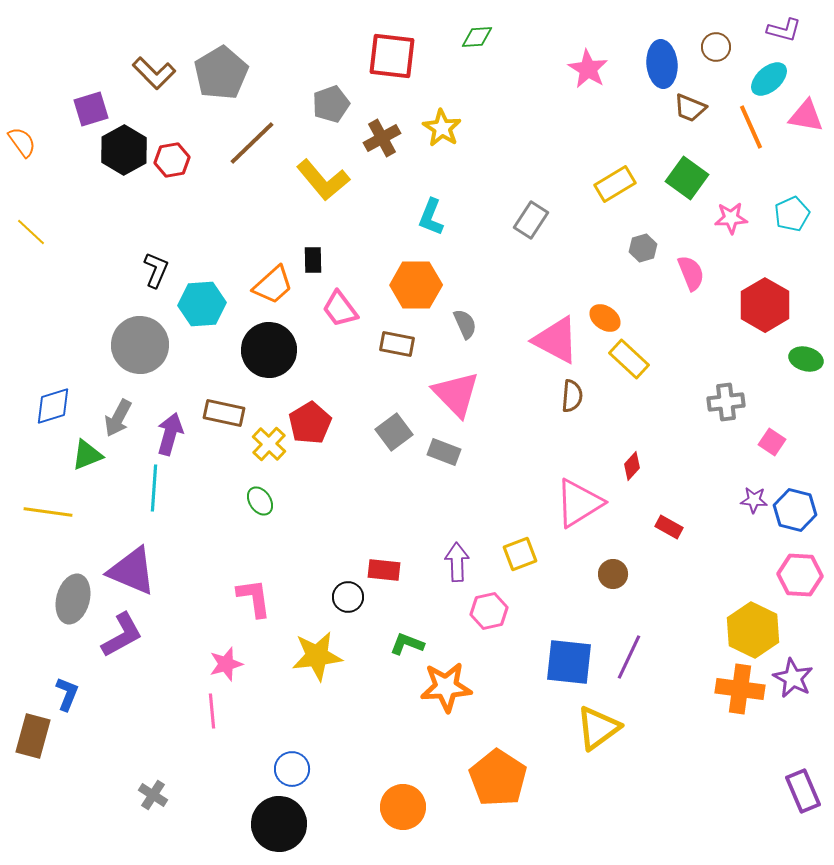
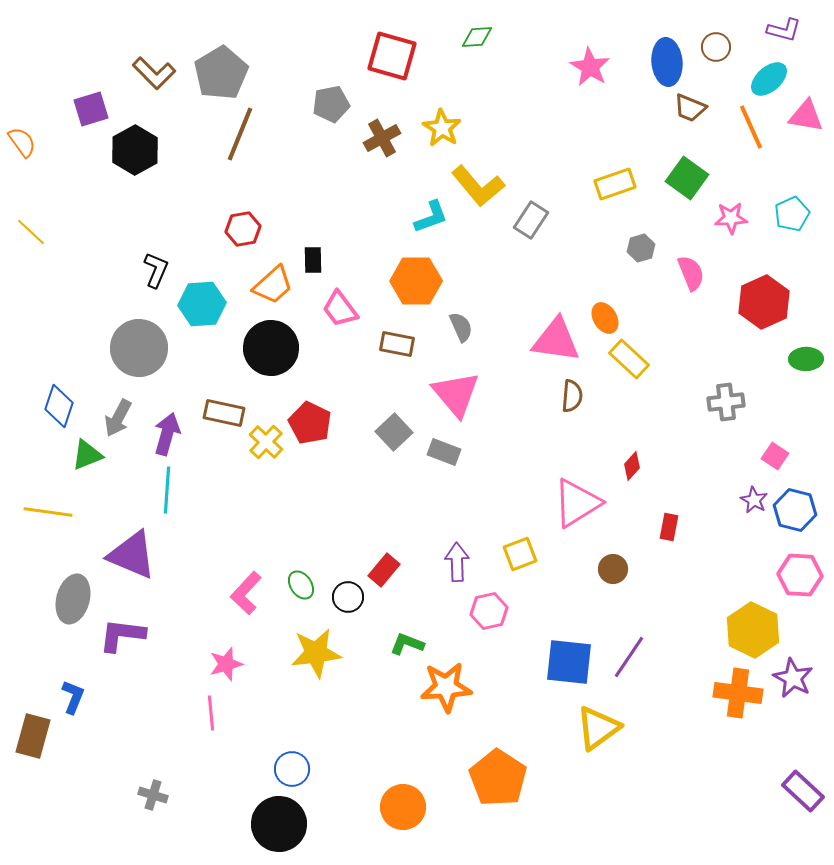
red square at (392, 56): rotated 9 degrees clockwise
blue ellipse at (662, 64): moved 5 px right, 2 px up
pink star at (588, 69): moved 2 px right, 2 px up
gray pentagon at (331, 104): rotated 9 degrees clockwise
brown line at (252, 143): moved 12 px left, 9 px up; rotated 24 degrees counterclockwise
black hexagon at (124, 150): moved 11 px right
red hexagon at (172, 160): moved 71 px right, 69 px down
yellow L-shape at (323, 180): moved 155 px right, 6 px down
yellow rectangle at (615, 184): rotated 12 degrees clockwise
cyan L-shape at (431, 217): rotated 132 degrees counterclockwise
gray hexagon at (643, 248): moved 2 px left
orange hexagon at (416, 285): moved 4 px up
red hexagon at (765, 305): moved 1 px left, 3 px up; rotated 6 degrees clockwise
orange ellipse at (605, 318): rotated 24 degrees clockwise
gray semicircle at (465, 324): moved 4 px left, 3 px down
pink triangle at (556, 340): rotated 20 degrees counterclockwise
gray circle at (140, 345): moved 1 px left, 3 px down
black circle at (269, 350): moved 2 px right, 2 px up
green ellipse at (806, 359): rotated 16 degrees counterclockwise
pink triangle at (456, 394): rotated 4 degrees clockwise
blue diamond at (53, 406): moved 6 px right; rotated 54 degrees counterclockwise
red pentagon at (310, 423): rotated 15 degrees counterclockwise
gray square at (394, 432): rotated 6 degrees counterclockwise
purple arrow at (170, 434): moved 3 px left
pink square at (772, 442): moved 3 px right, 14 px down
yellow cross at (269, 444): moved 3 px left, 2 px up
cyan line at (154, 488): moved 13 px right, 2 px down
purple star at (754, 500): rotated 24 degrees clockwise
green ellipse at (260, 501): moved 41 px right, 84 px down
pink triangle at (579, 503): moved 2 px left
red rectangle at (669, 527): rotated 72 degrees clockwise
red rectangle at (384, 570): rotated 56 degrees counterclockwise
purple triangle at (132, 571): moved 16 px up
brown circle at (613, 574): moved 5 px up
pink L-shape at (254, 598): moved 8 px left, 5 px up; rotated 129 degrees counterclockwise
purple L-shape at (122, 635): rotated 144 degrees counterclockwise
yellow star at (317, 656): moved 1 px left, 3 px up
purple line at (629, 657): rotated 9 degrees clockwise
orange cross at (740, 689): moved 2 px left, 4 px down
blue L-shape at (67, 694): moved 6 px right, 3 px down
pink line at (212, 711): moved 1 px left, 2 px down
purple rectangle at (803, 791): rotated 24 degrees counterclockwise
gray cross at (153, 795): rotated 16 degrees counterclockwise
